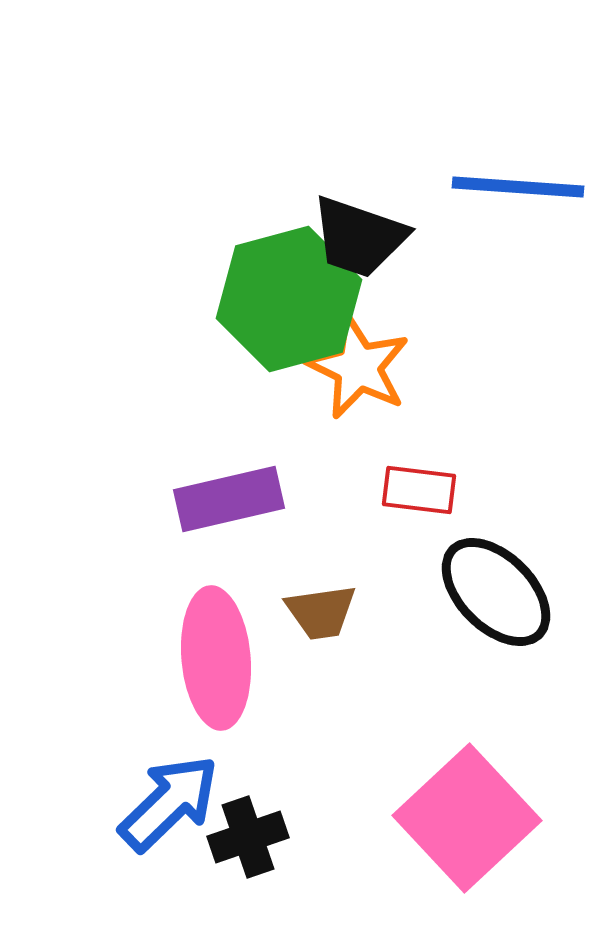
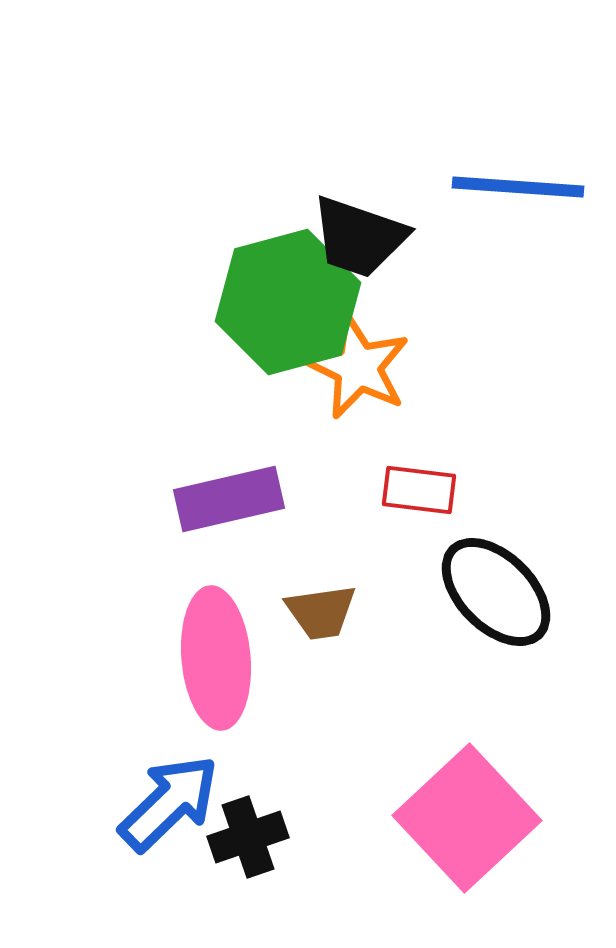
green hexagon: moved 1 px left, 3 px down
